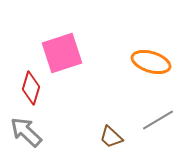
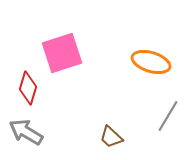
red diamond: moved 3 px left
gray line: moved 10 px right, 4 px up; rotated 28 degrees counterclockwise
gray arrow: rotated 12 degrees counterclockwise
